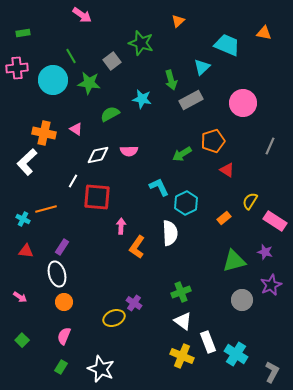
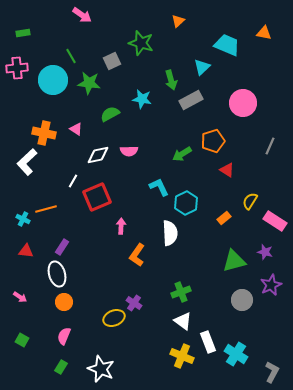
gray square at (112, 61): rotated 12 degrees clockwise
red square at (97, 197): rotated 28 degrees counterclockwise
orange L-shape at (137, 247): moved 8 px down
green square at (22, 340): rotated 16 degrees counterclockwise
